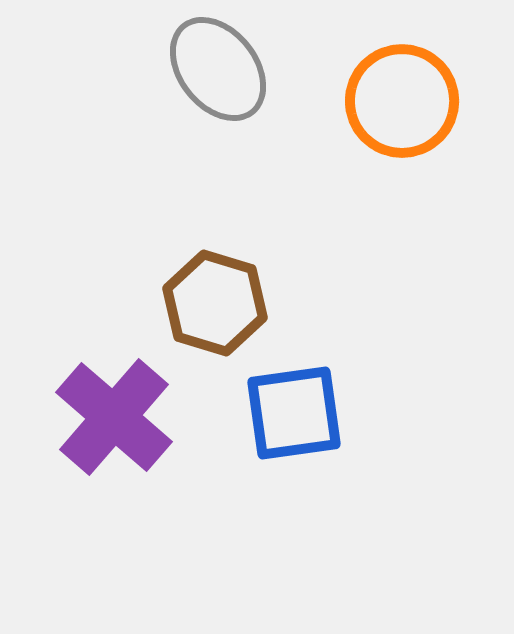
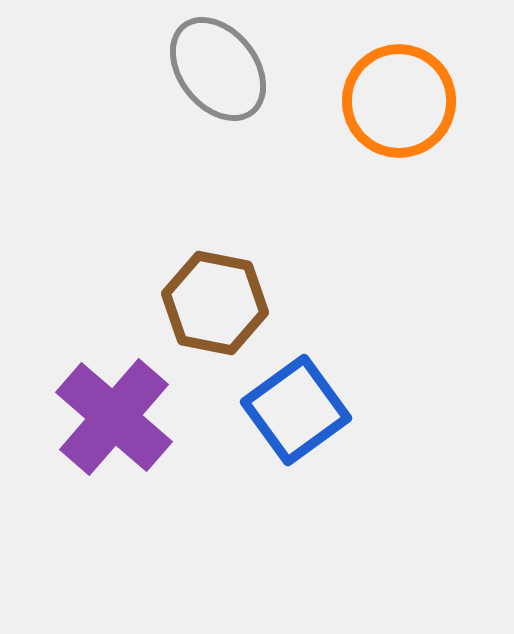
orange circle: moved 3 px left
brown hexagon: rotated 6 degrees counterclockwise
blue square: moved 2 px right, 3 px up; rotated 28 degrees counterclockwise
